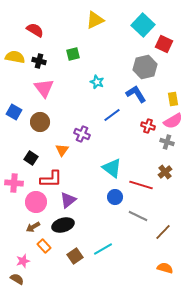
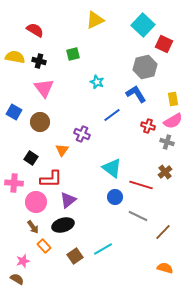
brown arrow: rotated 96 degrees counterclockwise
